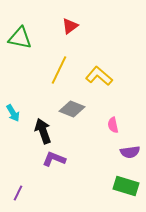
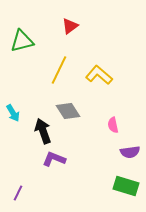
green triangle: moved 2 px right, 3 px down; rotated 25 degrees counterclockwise
yellow L-shape: moved 1 px up
gray diamond: moved 4 px left, 2 px down; rotated 35 degrees clockwise
